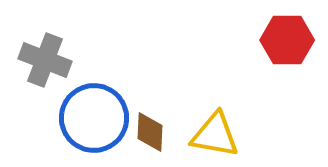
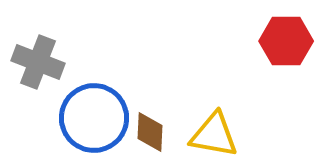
red hexagon: moved 1 px left, 1 px down
gray cross: moved 7 px left, 2 px down
yellow triangle: moved 1 px left
